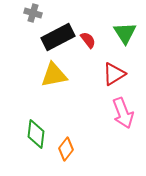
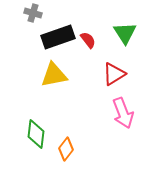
black rectangle: rotated 8 degrees clockwise
